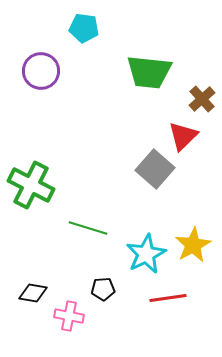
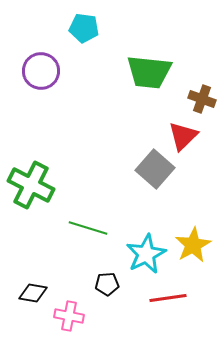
brown cross: rotated 28 degrees counterclockwise
black pentagon: moved 4 px right, 5 px up
